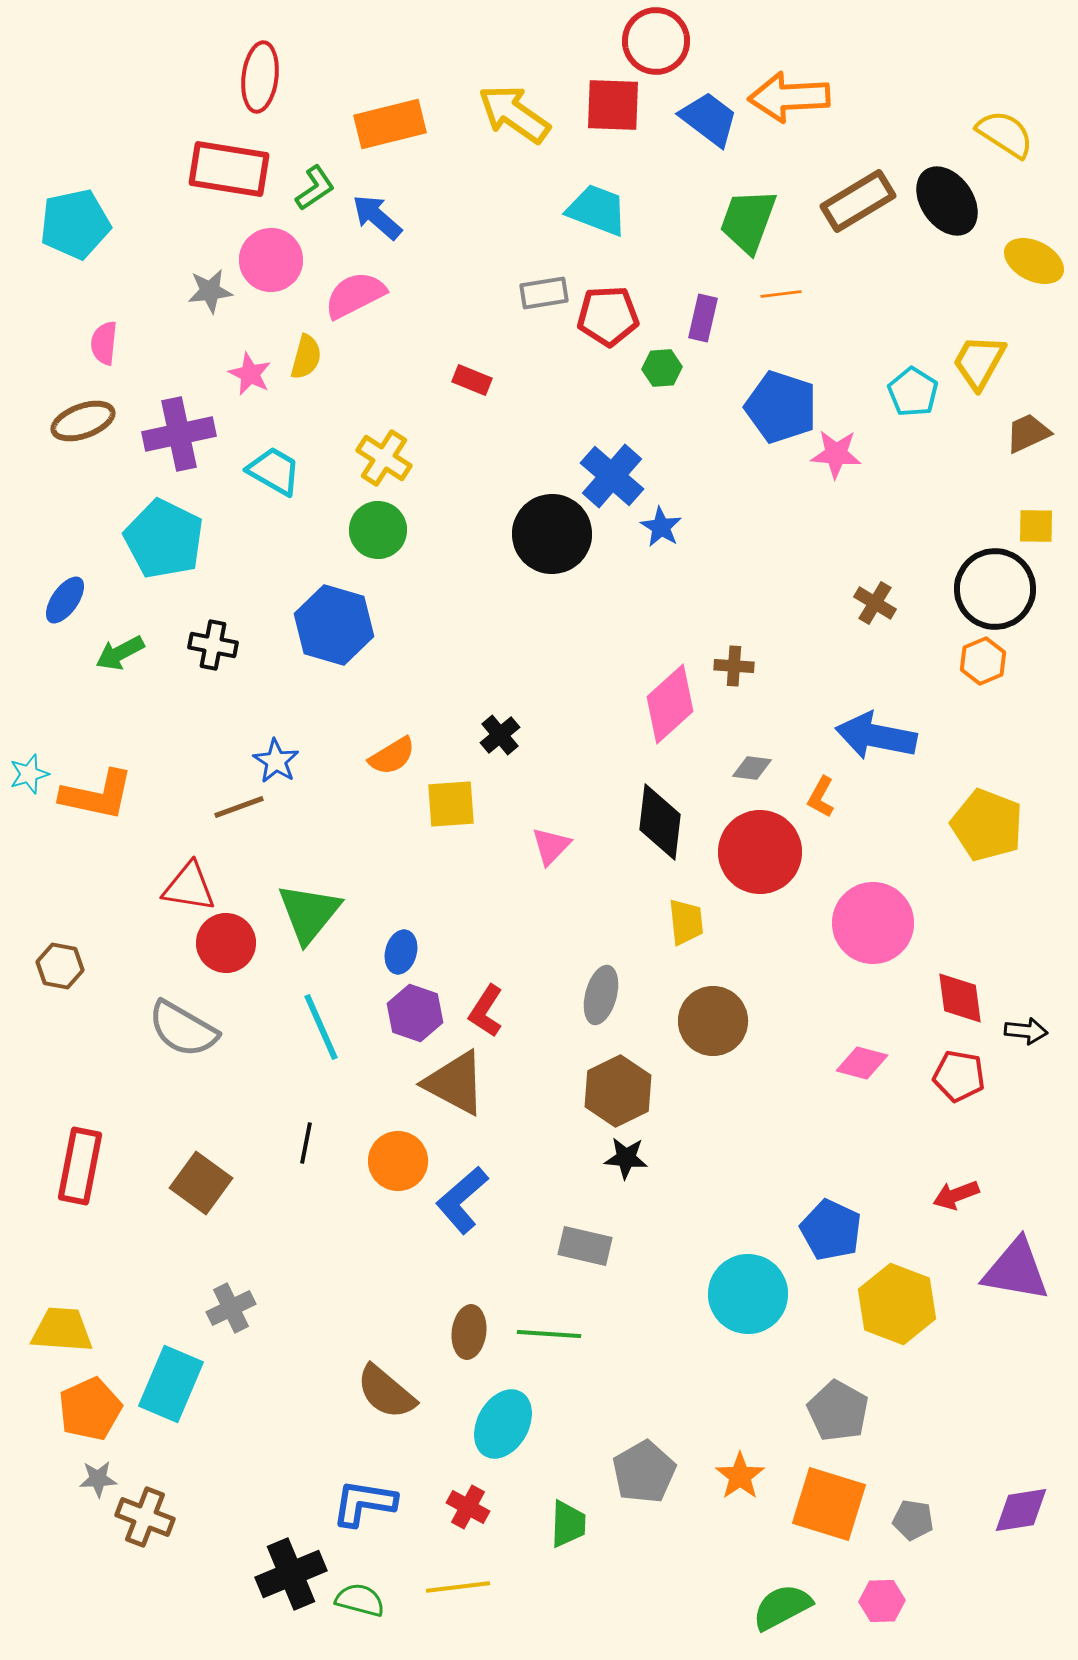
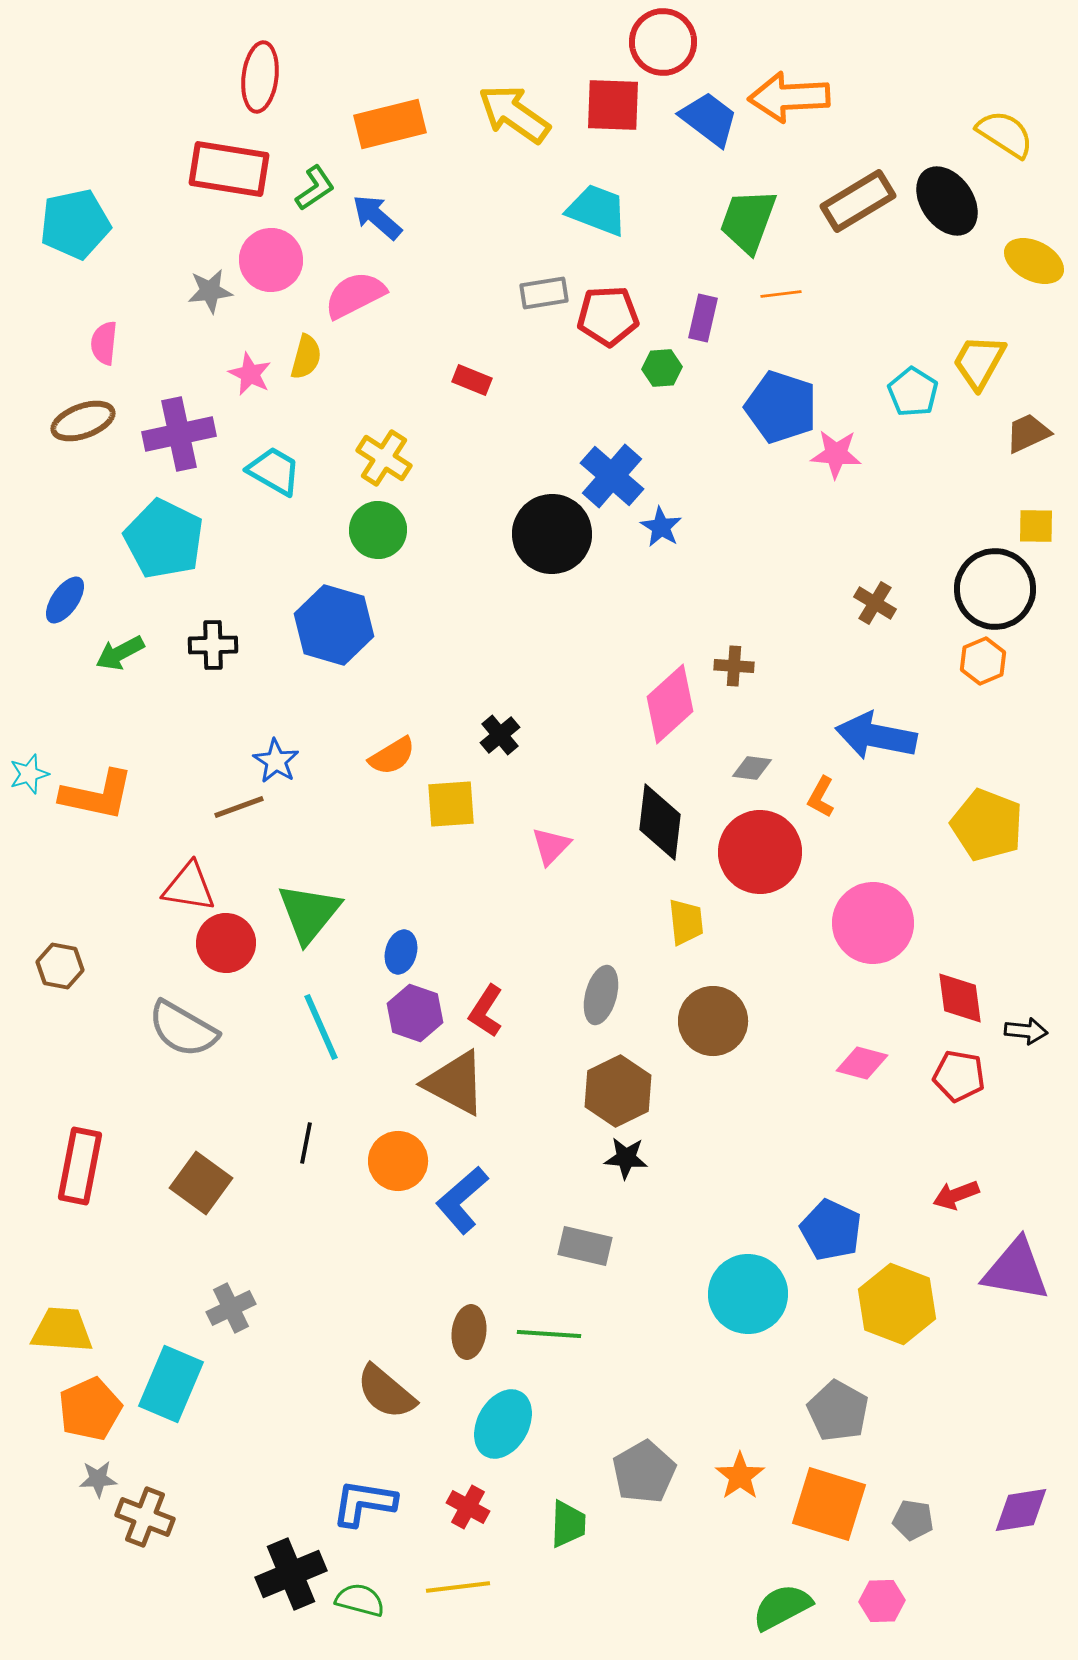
red circle at (656, 41): moved 7 px right, 1 px down
black cross at (213, 645): rotated 12 degrees counterclockwise
